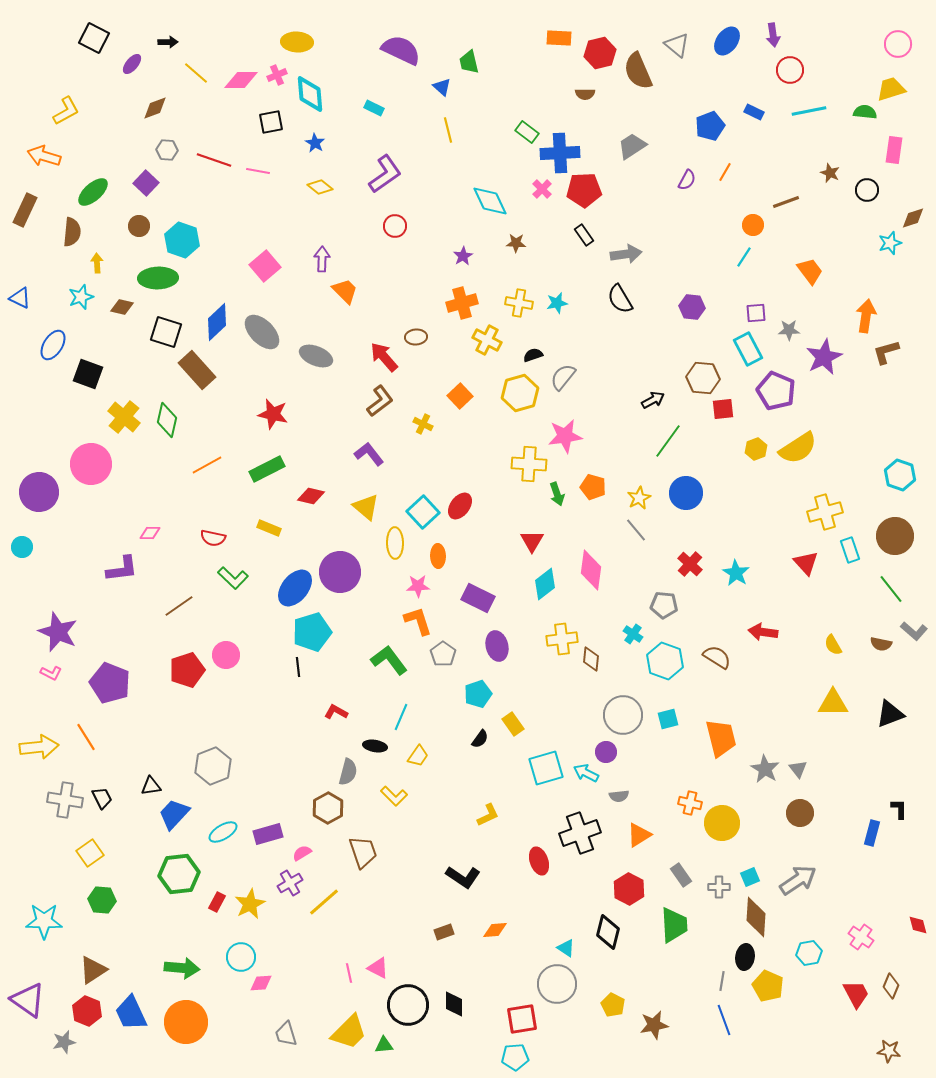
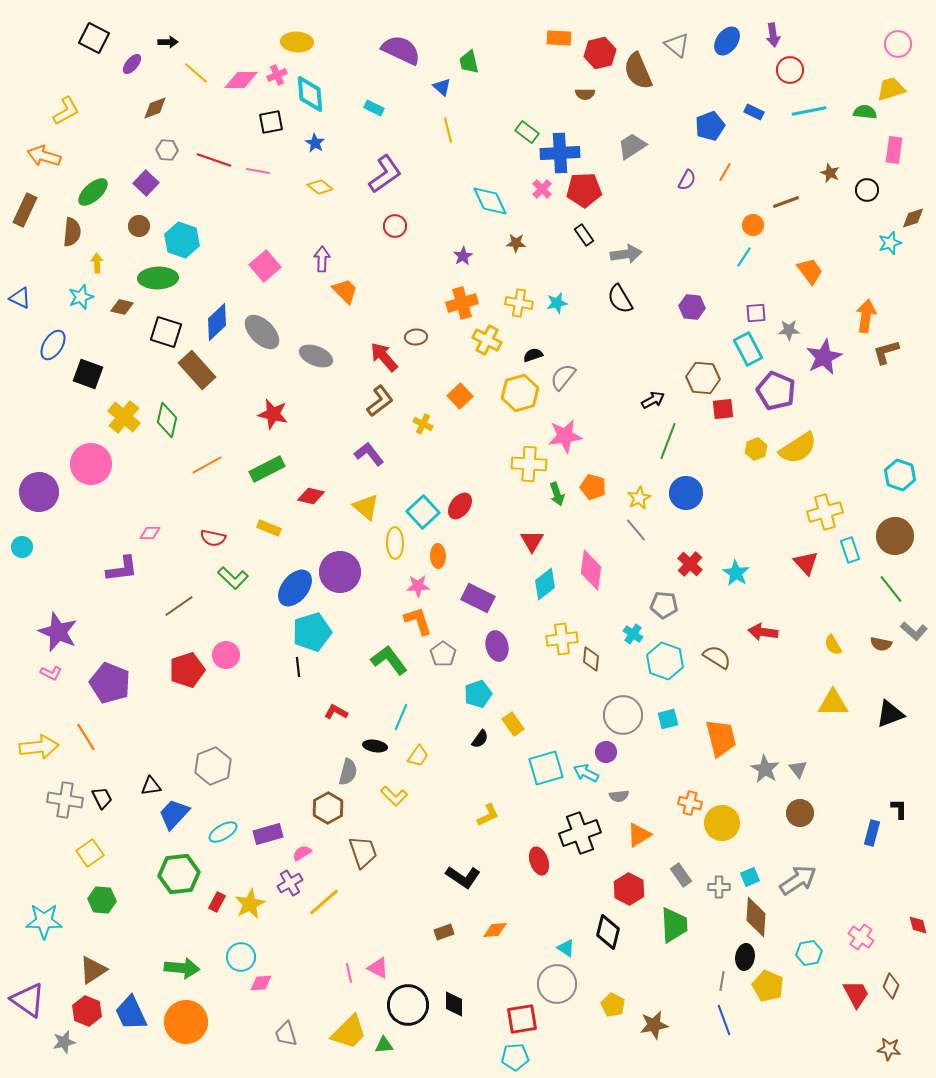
green line at (668, 441): rotated 15 degrees counterclockwise
brown star at (889, 1051): moved 2 px up
